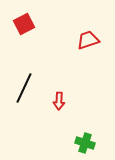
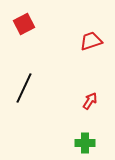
red trapezoid: moved 3 px right, 1 px down
red arrow: moved 31 px right; rotated 150 degrees counterclockwise
green cross: rotated 18 degrees counterclockwise
